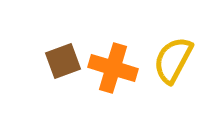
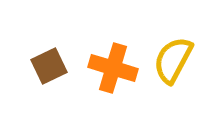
brown square: moved 14 px left, 5 px down; rotated 6 degrees counterclockwise
